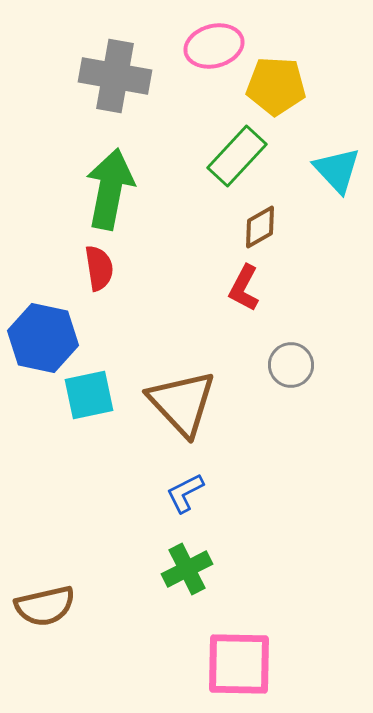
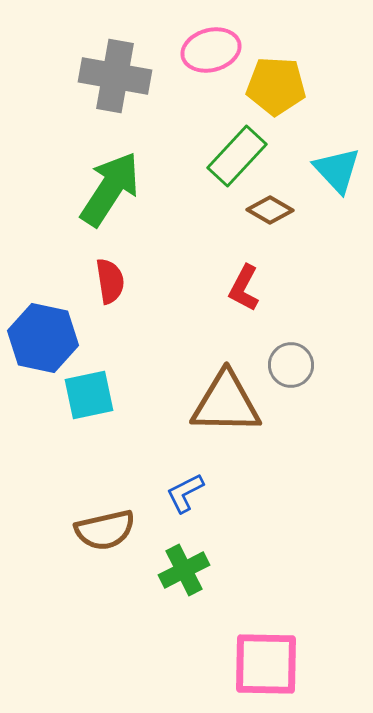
pink ellipse: moved 3 px left, 4 px down
green arrow: rotated 22 degrees clockwise
brown diamond: moved 10 px right, 17 px up; rotated 60 degrees clockwise
red semicircle: moved 11 px right, 13 px down
brown triangle: moved 44 px right; rotated 46 degrees counterclockwise
green cross: moved 3 px left, 1 px down
brown semicircle: moved 60 px right, 76 px up
pink square: moved 27 px right
